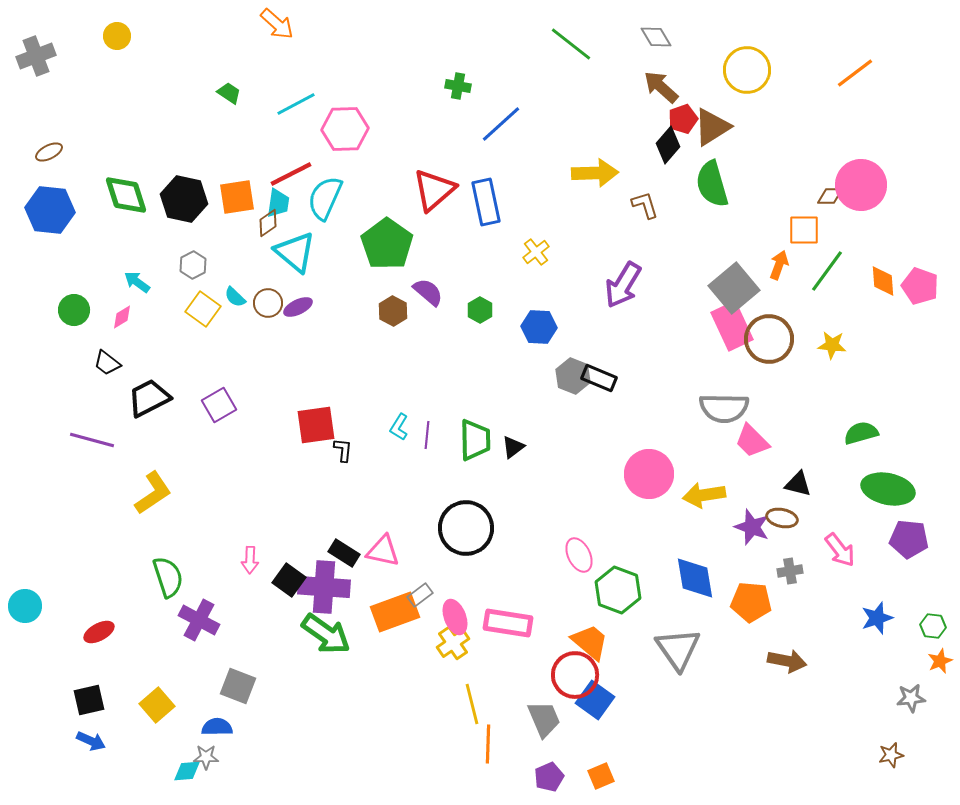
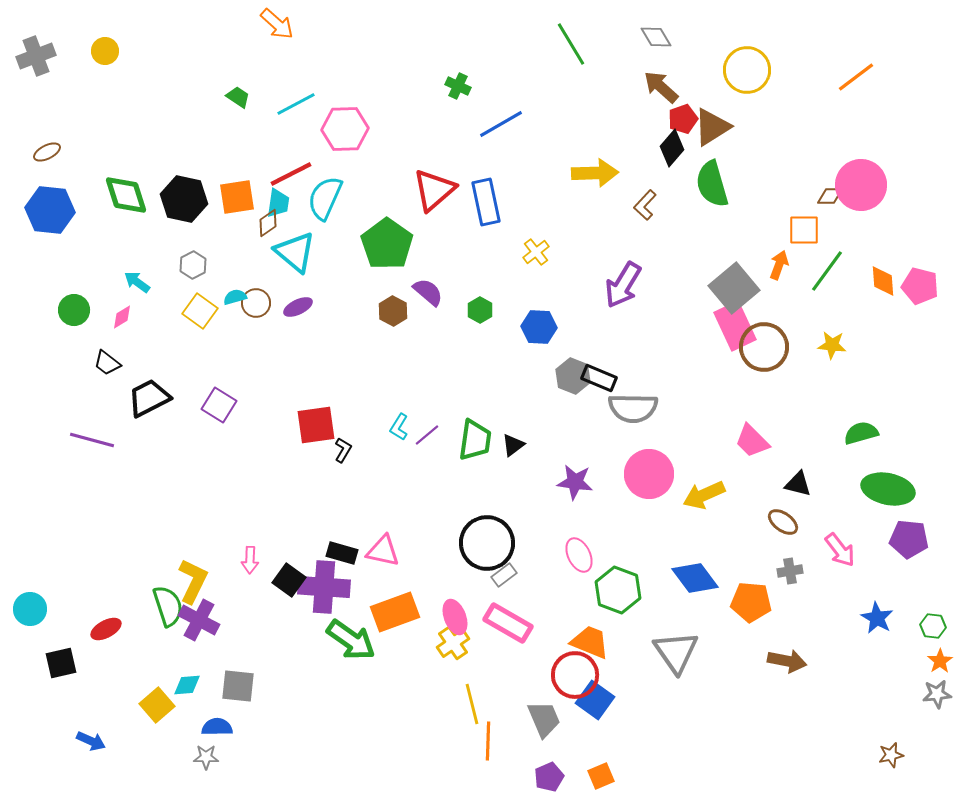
yellow circle at (117, 36): moved 12 px left, 15 px down
green line at (571, 44): rotated 21 degrees clockwise
orange line at (855, 73): moved 1 px right, 4 px down
green cross at (458, 86): rotated 15 degrees clockwise
green trapezoid at (229, 93): moved 9 px right, 4 px down
blue line at (501, 124): rotated 12 degrees clockwise
black diamond at (668, 145): moved 4 px right, 3 px down
brown ellipse at (49, 152): moved 2 px left
brown L-shape at (645, 205): rotated 120 degrees counterclockwise
pink pentagon at (920, 286): rotated 6 degrees counterclockwise
cyan semicircle at (235, 297): rotated 120 degrees clockwise
brown circle at (268, 303): moved 12 px left
yellow square at (203, 309): moved 3 px left, 2 px down
pink rectangle at (732, 326): moved 3 px right
brown circle at (769, 339): moved 5 px left, 8 px down
purple square at (219, 405): rotated 28 degrees counterclockwise
gray semicircle at (724, 408): moved 91 px left
purple line at (427, 435): rotated 44 degrees clockwise
green trapezoid at (475, 440): rotated 9 degrees clockwise
black triangle at (513, 447): moved 2 px up
black L-shape at (343, 450): rotated 25 degrees clockwise
yellow L-shape at (153, 493): moved 40 px right, 88 px down; rotated 30 degrees counterclockwise
yellow arrow at (704, 495): rotated 15 degrees counterclockwise
brown ellipse at (782, 518): moved 1 px right, 4 px down; rotated 24 degrees clockwise
purple star at (752, 527): moved 177 px left, 45 px up; rotated 12 degrees counterclockwise
black circle at (466, 528): moved 21 px right, 15 px down
black rectangle at (344, 553): moved 2 px left; rotated 16 degrees counterclockwise
green semicircle at (168, 577): moved 29 px down
blue diamond at (695, 578): rotated 27 degrees counterclockwise
gray rectangle at (420, 595): moved 84 px right, 20 px up
cyan circle at (25, 606): moved 5 px right, 3 px down
blue star at (877, 618): rotated 24 degrees counterclockwise
pink rectangle at (508, 623): rotated 21 degrees clockwise
red ellipse at (99, 632): moved 7 px right, 3 px up
green arrow at (326, 634): moved 25 px right, 6 px down
orange trapezoid at (590, 642): rotated 18 degrees counterclockwise
gray triangle at (678, 649): moved 2 px left, 3 px down
orange star at (940, 661): rotated 10 degrees counterclockwise
gray square at (238, 686): rotated 15 degrees counterclockwise
gray star at (911, 698): moved 26 px right, 4 px up
black square at (89, 700): moved 28 px left, 37 px up
orange line at (488, 744): moved 3 px up
cyan diamond at (187, 771): moved 86 px up
